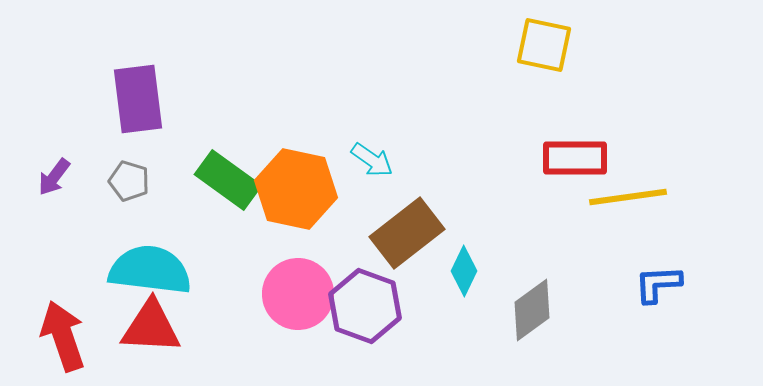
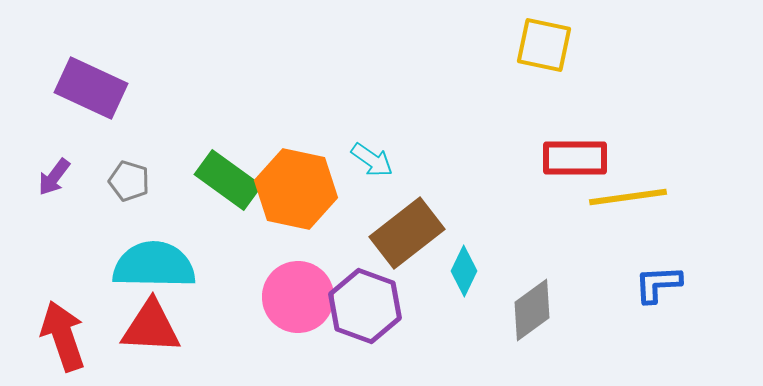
purple rectangle: moved 47 px left, 11 px up; rotated 58 degrees counterclockwise
cyan semicircle: moved 4 px right, 5 px up; rotated 6 degrees counterclockwise
pink circle: moved 3 px down
